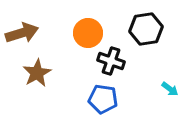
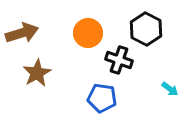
black hexagon: rotated 24 degrees counterclockwise
black cross: moved 8 px right, 1 px up
blue pentagon: moved 1 px left, 1 px up
